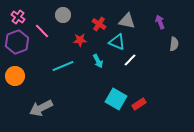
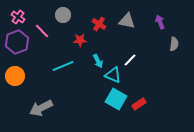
cyan triangle: moved 4 px left, 33 px down
